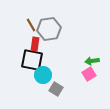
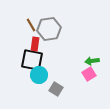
cyan circle: moved 4 px left
